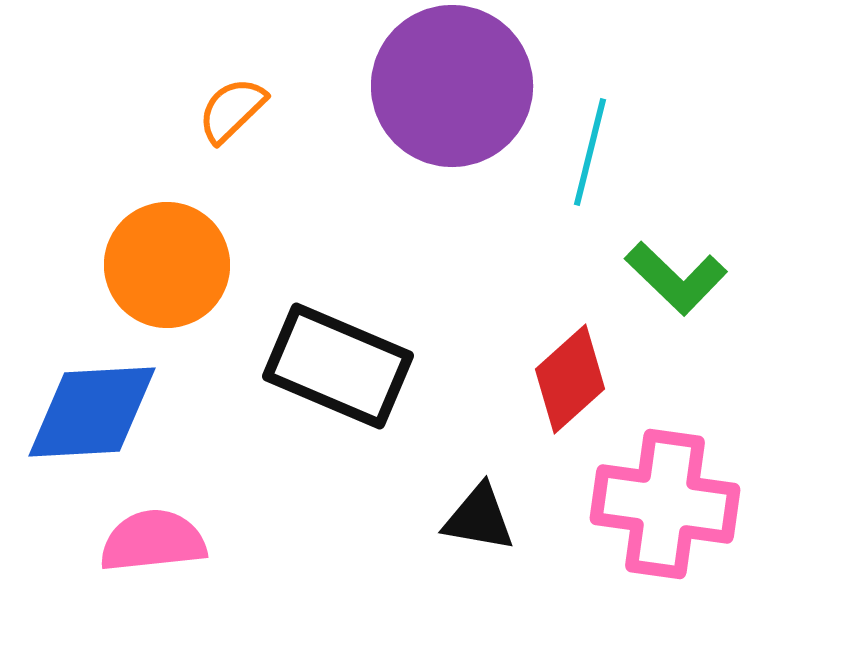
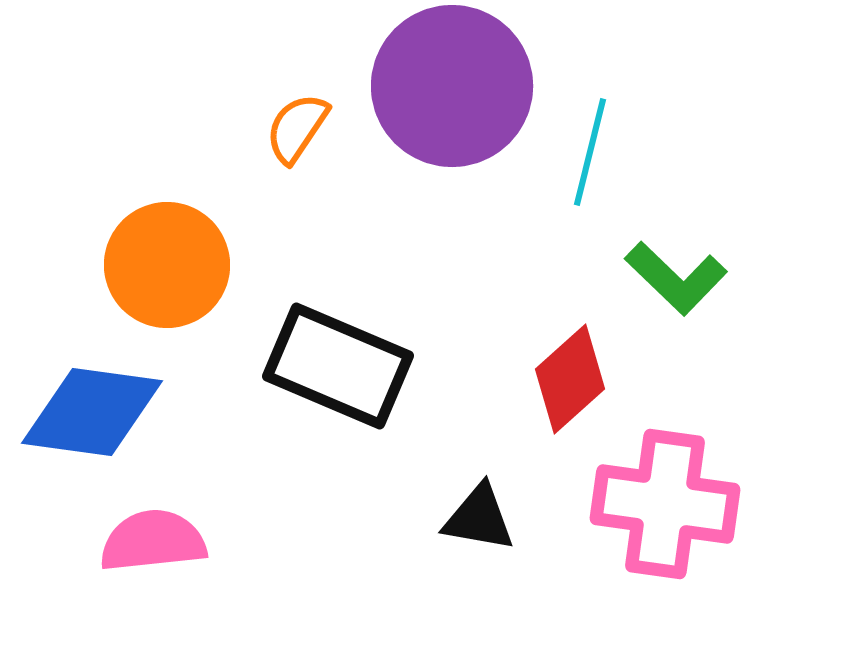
orange semicircle: moved 65 px right, 18 px down; rotated 12 degrees counterclockwise
blue diamond: rotated 11 degrees clockwise
